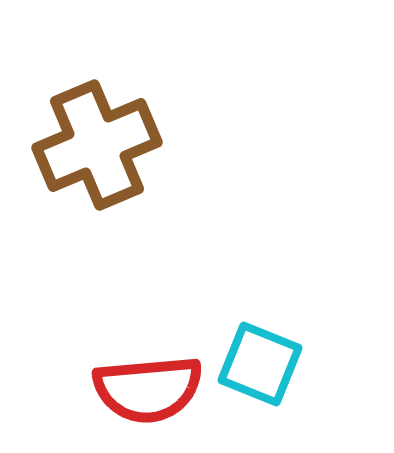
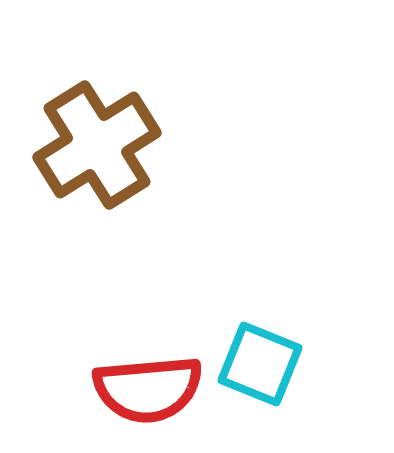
brown cross: rotated 9 degrees counterclockwise
